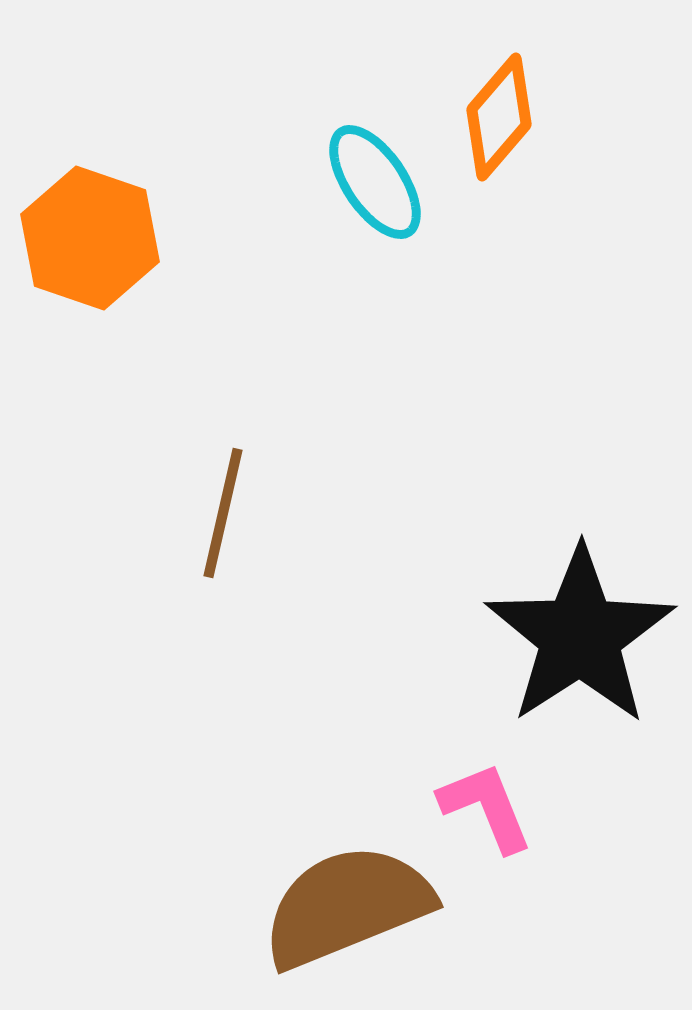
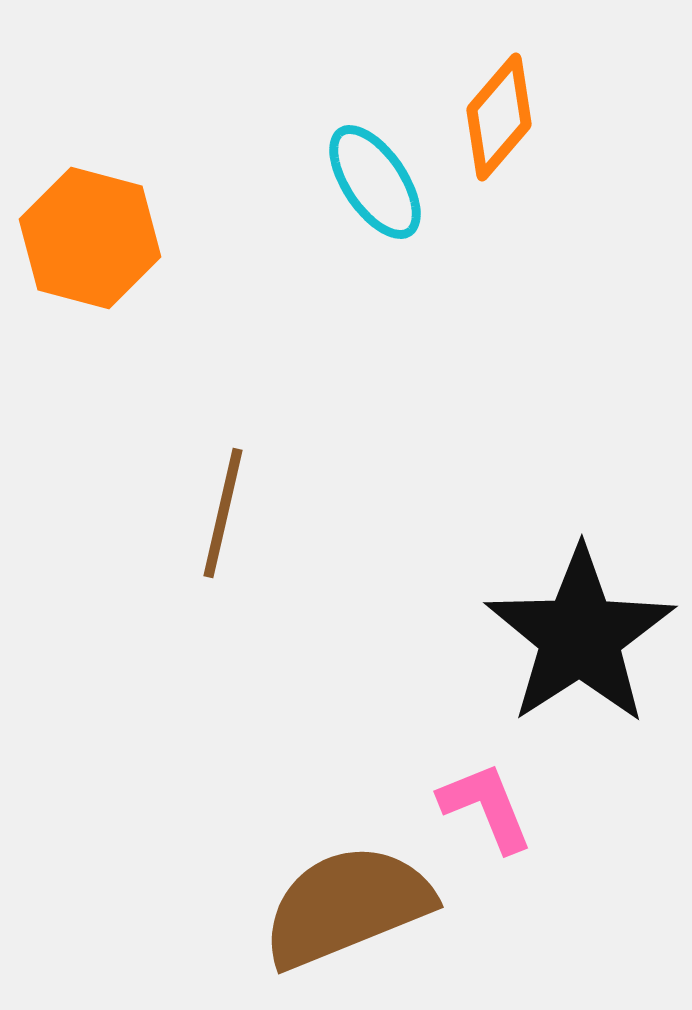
orange hexagon: rotated 4 degrees counterclockwise
